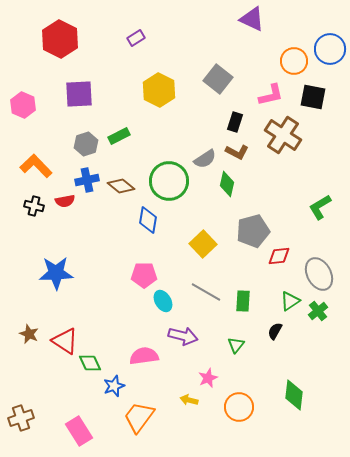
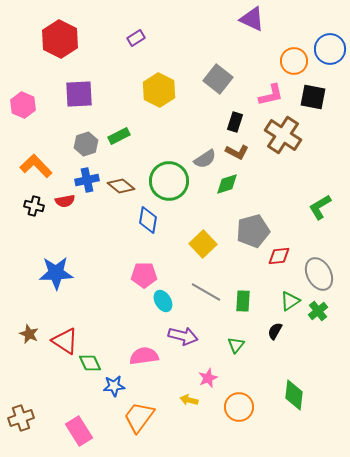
green diamond at (227, 184): rotated 60 degrees clockwise
blue star at (114, 386): rotated 15 degrees clockwise
